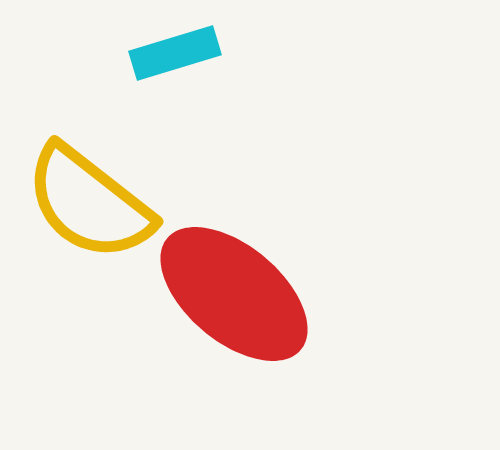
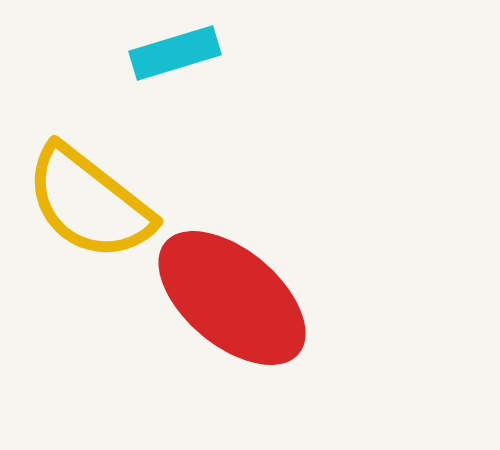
red ellipse: moved 2 px left, 4 px down
